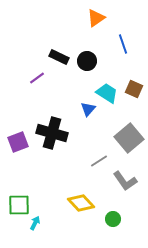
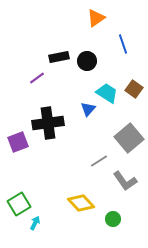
black rectangle: rotated 36 degrees counterclockwise
brown square: rotated 12 degrees clockwise
black cross: moved 4 px left, 10 px up; rotated 24 degrees counterclockwise
green square: moved 1 px up; rotated 30 degrees counterclockwise
